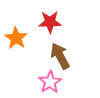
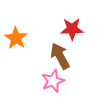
red star: moved 22 px right, 7 px down
pink star: moved 3 px right, 1 px up; rotated 10 degrees clockwise
